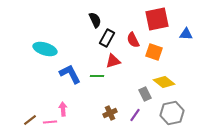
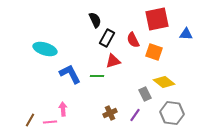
gray hexagon: rotated 20 degrees clockwise
brown line: rotated 24 degrees counterclockwise
